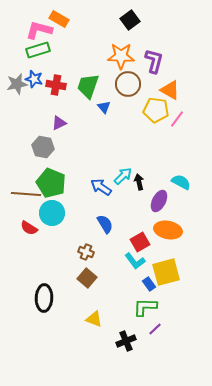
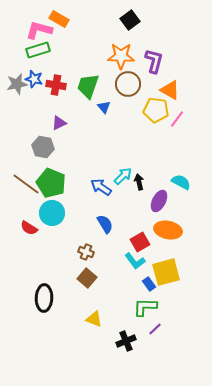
brown line: moved 10 px up; rotated 32 degrees clockwise
